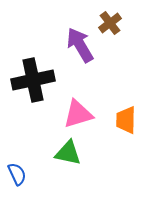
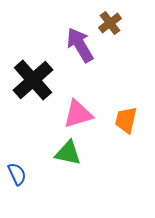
black cross: rotated 30 degrees counterclockwise
orange trapezoid: rotated 12 degrees clockwise
